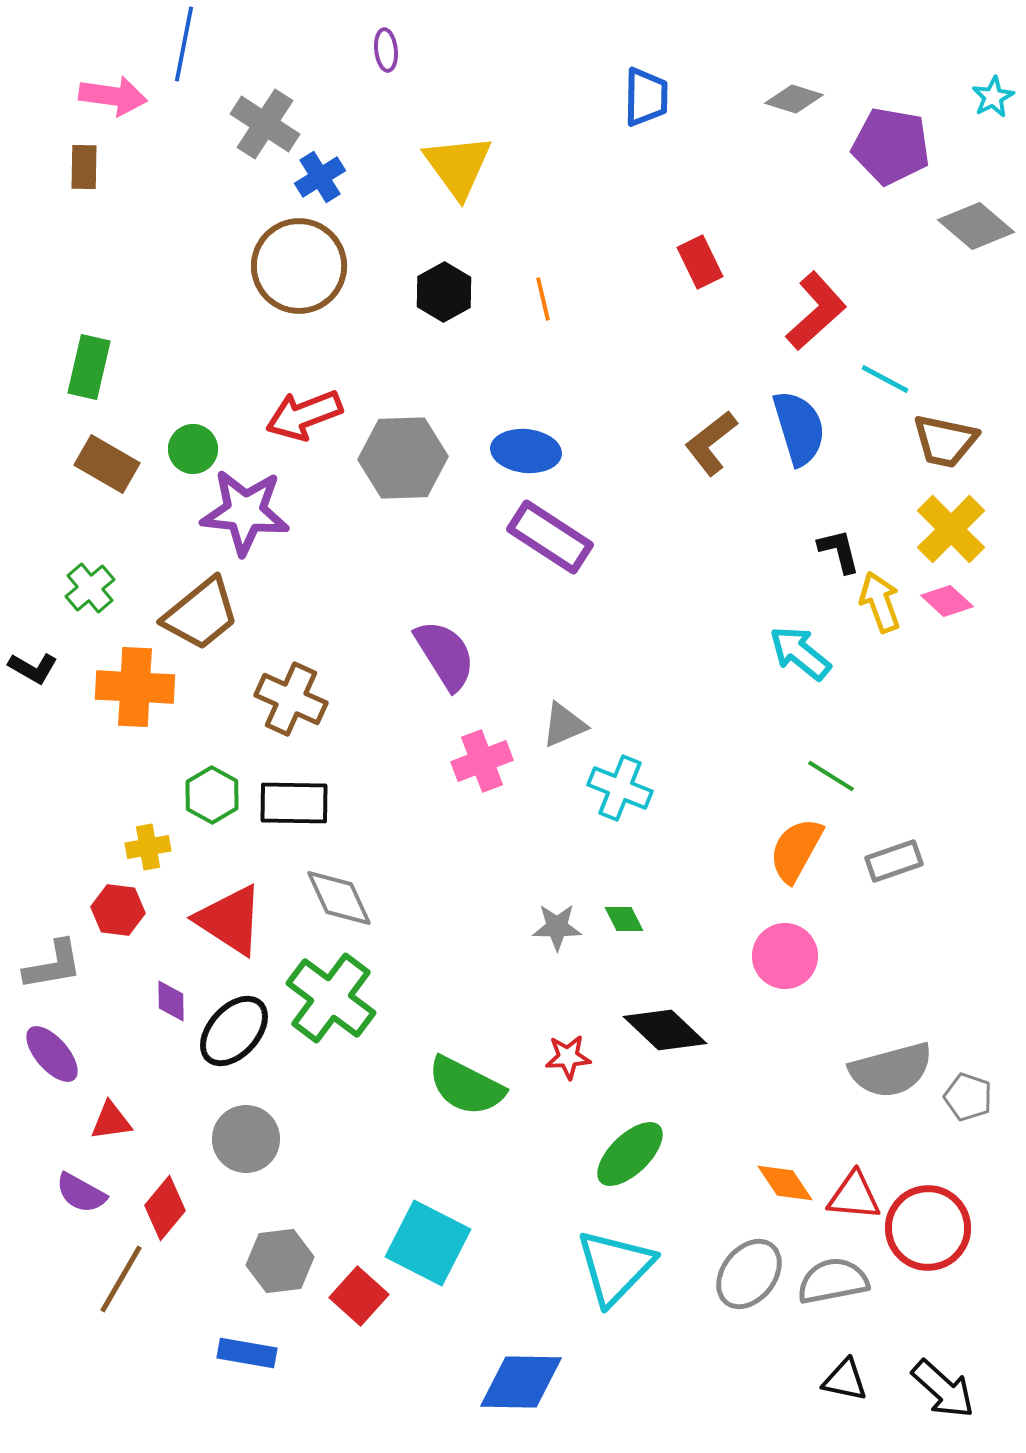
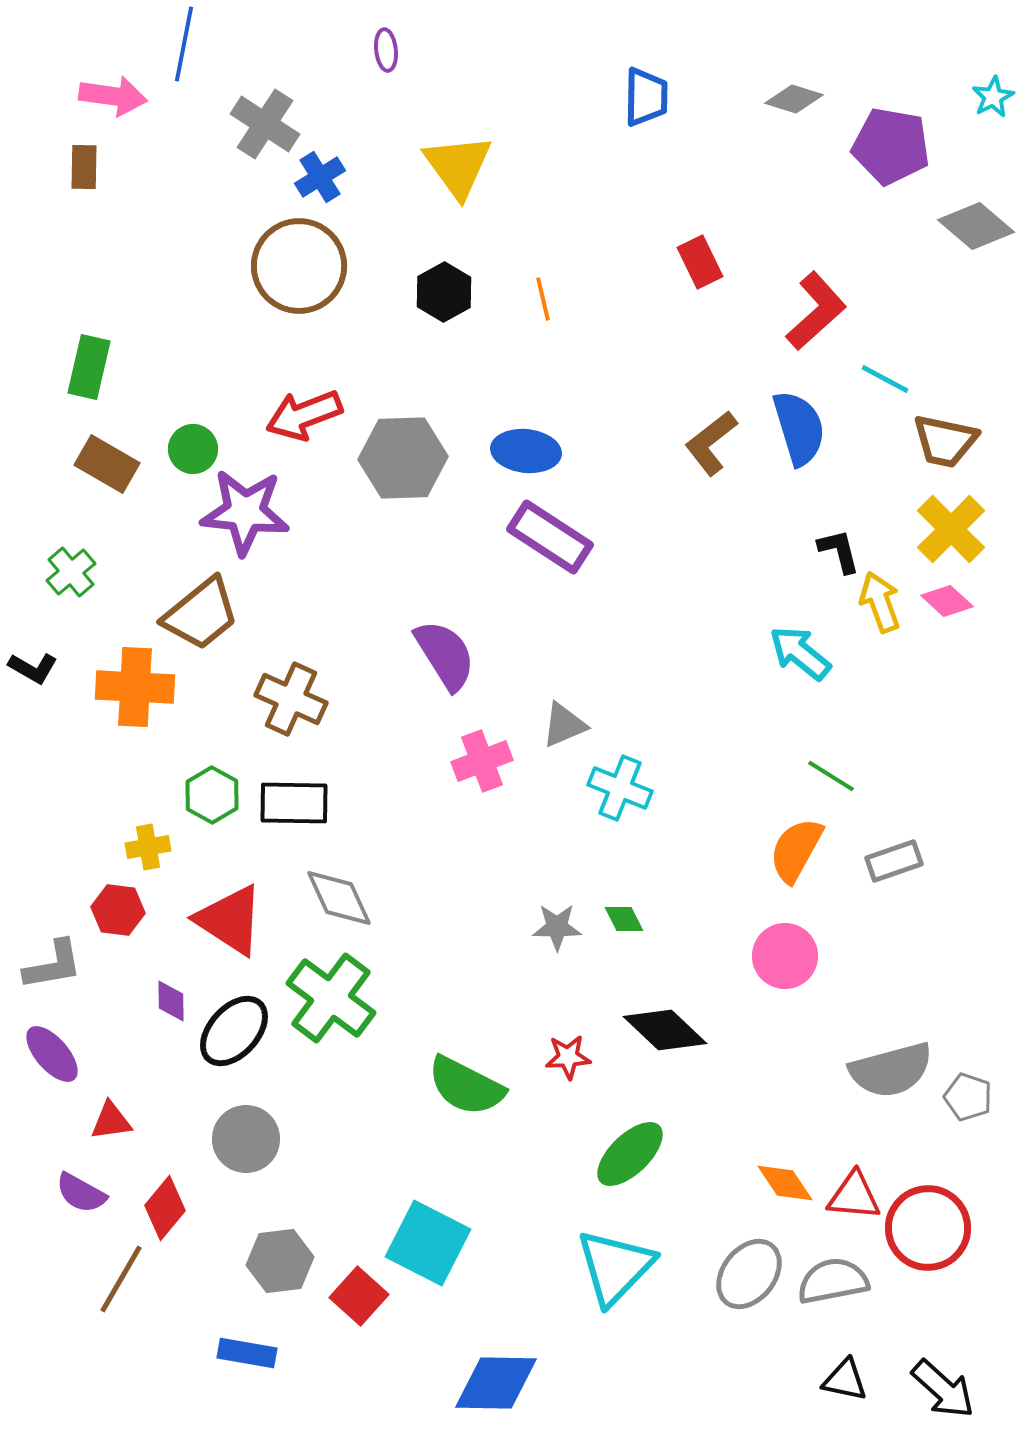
green cross at (90, 588): moved 19 px left, 16 px up
blue diamond at (521, 1382): moved 25 px left, 1 px down
